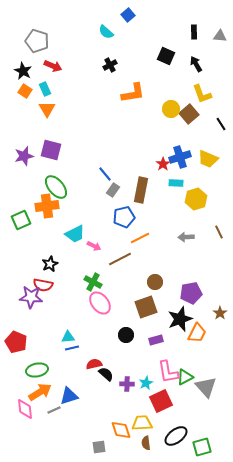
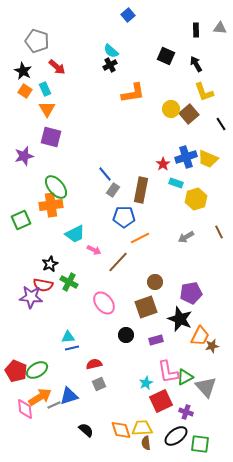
cyan semicircle at (106, 32): moved 5 px right, 19 px down
black rectangle at (194, 32): moved 2 px right, 2 px up
gray triangle at (220, 36): moved 8 px up
red arrow at (53, 66): moved 4 px right, 1 px down; rotated 18 degrees clockwise
yellow L-shape at (202, 94): moved 2 px right, 2 px up
purple square at (51, 150): moved 13 px up
blue cross at (180, 157): moved 6 px right
cyan rectangle at (176, 183): rotated 16 degrees clockwise
orange cross at (47, 206): moved 4 px right, 1 px up
blue pentagon at (124, 217): rotated 15 degrees clockwise
gray arrow at (186, 237): rotated 28 degrees counterclockwise
pink arrow at (94, 246): moved 4 px down
brown line at (120, 259): moved 2 px left, 3 px down; rotated 20 degrees counterclockwise
green cross at (93, 282): moved 24 px left
pink ellipse at (100, 303): moved 4 px right
brown star at (220, 313): moved 8 px left, 33 px down; rotated 24 degrees clockwise
black star at (180, 319): rotated 30 degrees counterclockwise
orange trapezoid at (197, 333): moved 3 px right, 3 px down
red pentagon at (16, 342): moved 29 px down
green ellipse at (37, 370): rotated 20 degrees counterclockwise
black semicircle at (106, 374): moved 20 px left, 56 px down
purple cross at (127, 384): moved 59 px right, 28 px down; rotated 16 degrees clockwise
orange arrow at (40, 392): moved 5 px down
gray line at (54, 410): moved 5 px up
yellow trapezoid at (142, 423): moved 5 px down
gray square at (99, 447): moved 63 px up; rotated 16 degrees counterclockwise
green square at (202, 447): moved 2 px left, 3 px up; rotated 24 degrees clockwise
